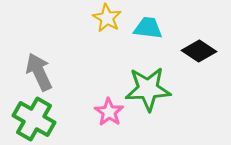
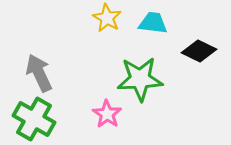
cyan trapezoid: moved 5 px right, 5 px up
black diamond: rotated 8 degrees counterclockwise
gray arrow: moved 1 px down
green star: moved 8 px left, 10 px up
pink star: moved 2 px left, 2 px down
